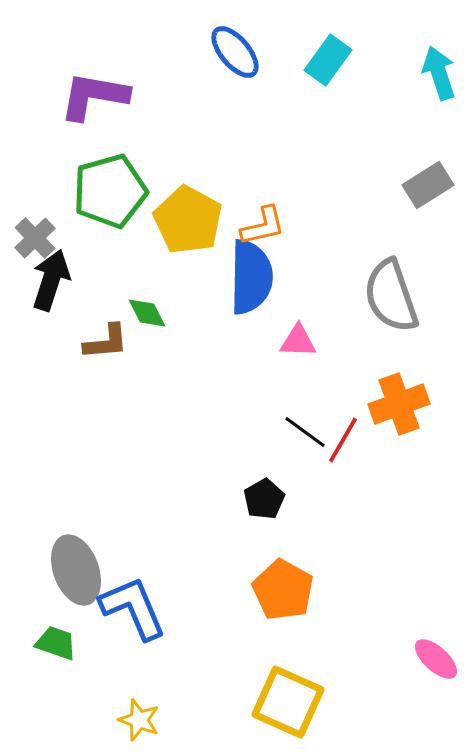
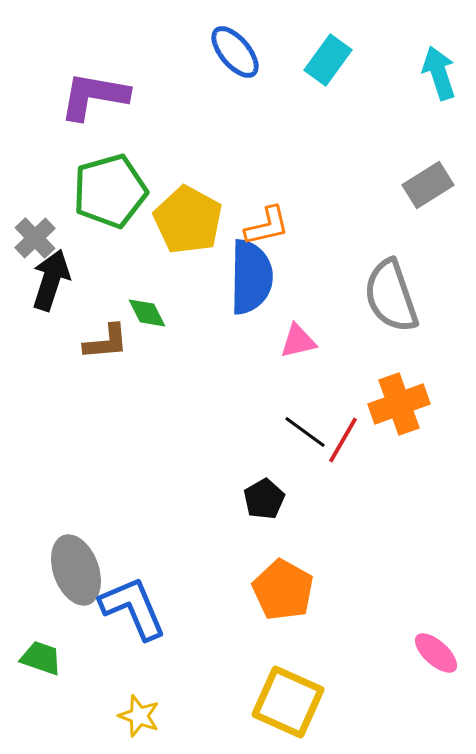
orange L-shape: moved 4 px right
pink triangle: rotated 15 degrees counterclockwise
green trapezoid: moved 15 px left, 15 px down
pink ellipse: moved 6 px up
yellow star: moved 4 px up
